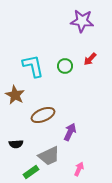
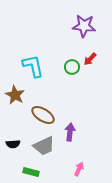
purple star: moved 2 px right, 5 px down
green circle: moved 7 px right, 1 px down
brown ellipse: rotated 55 degrees clockwise
purple arrow: rotated 18 degrees counterclockwise
black semicircle: moved 3 px left
gray trapezoid: moved 5 px left, 10 px up
green rectangle: rotated 49 degrees clockwise
